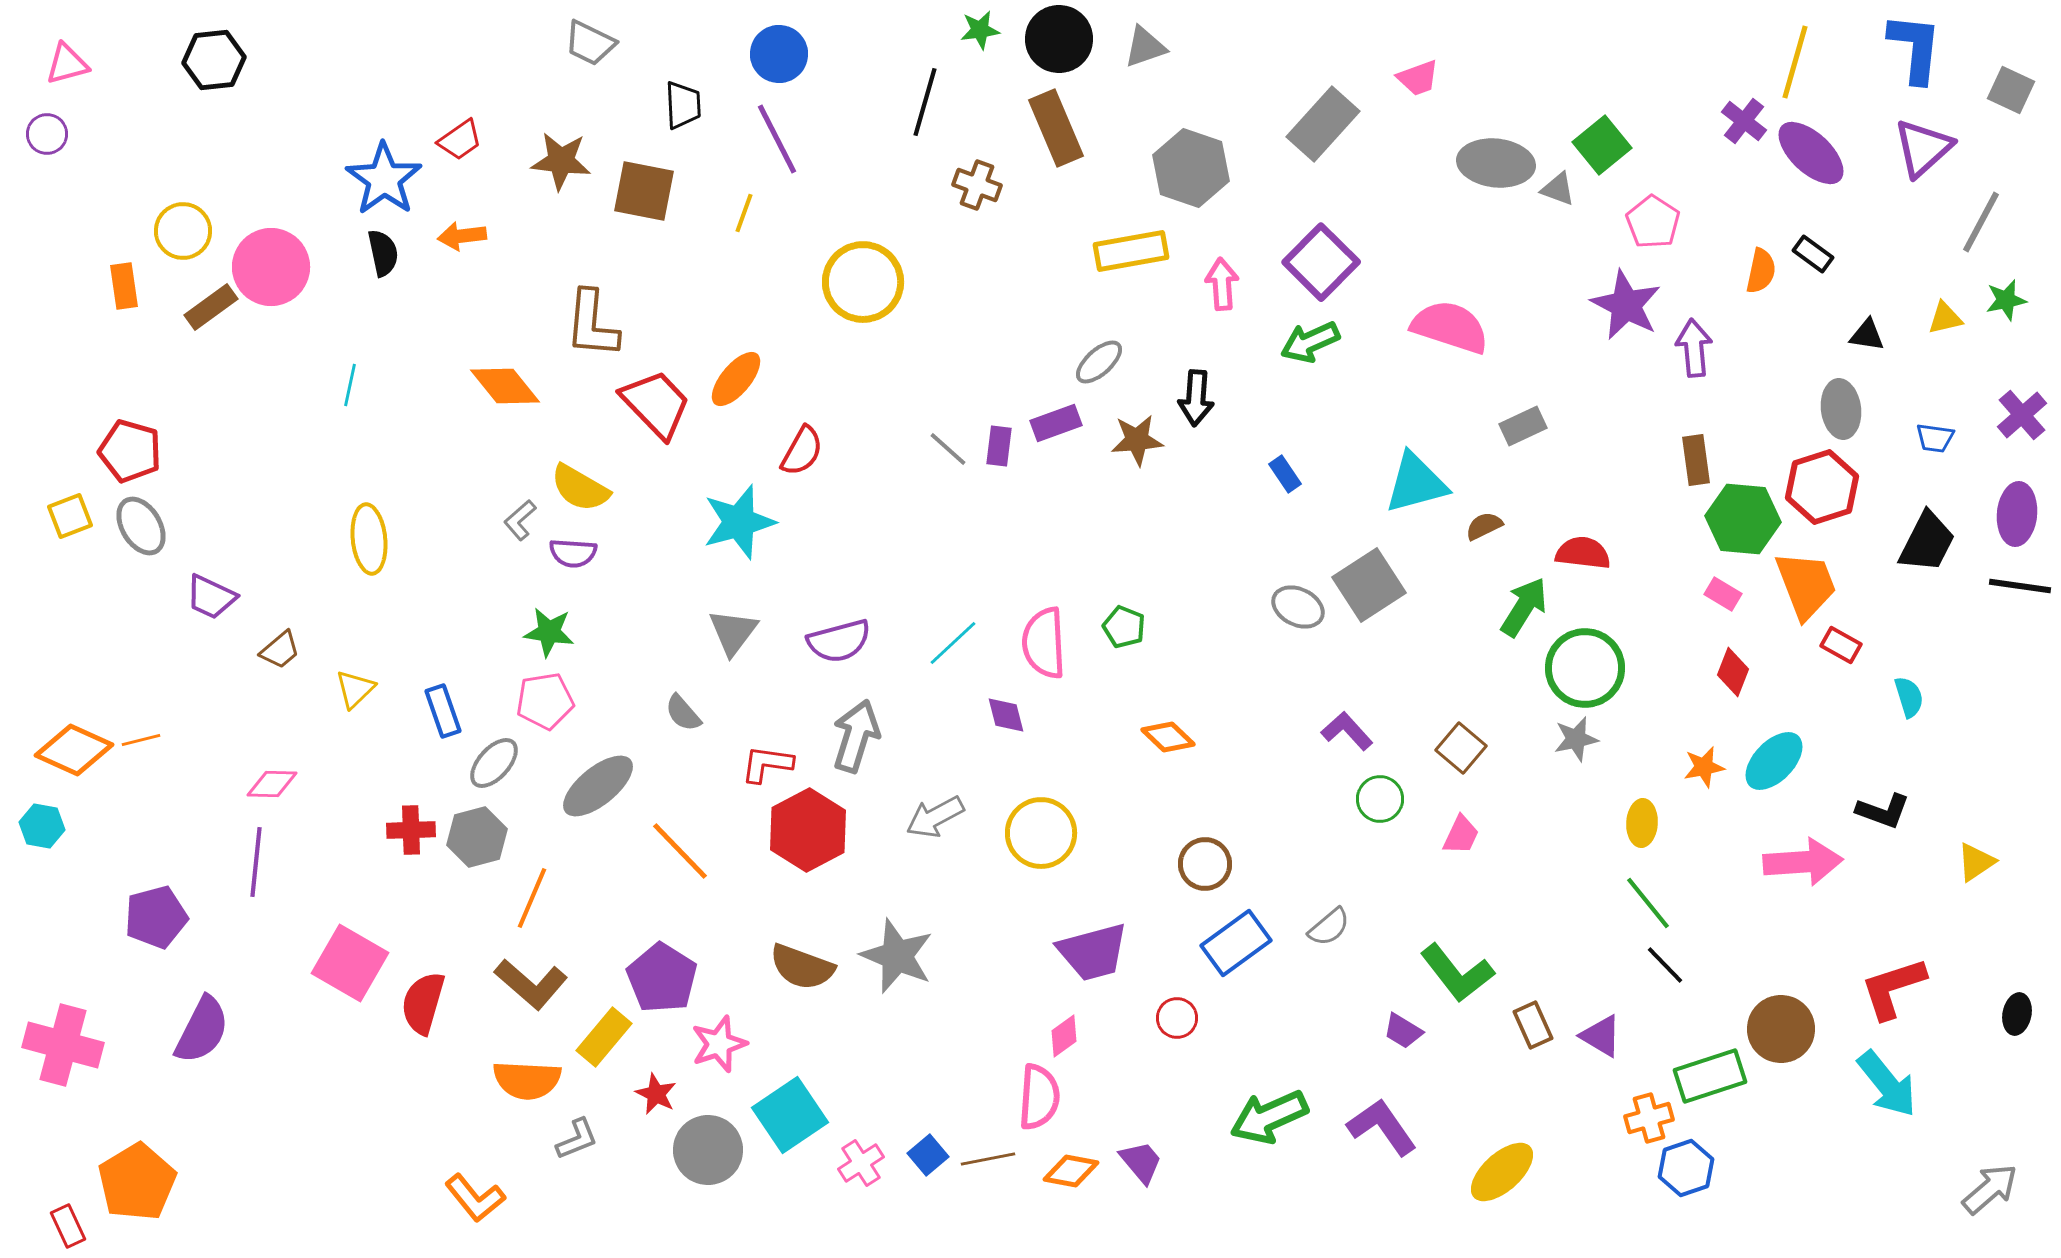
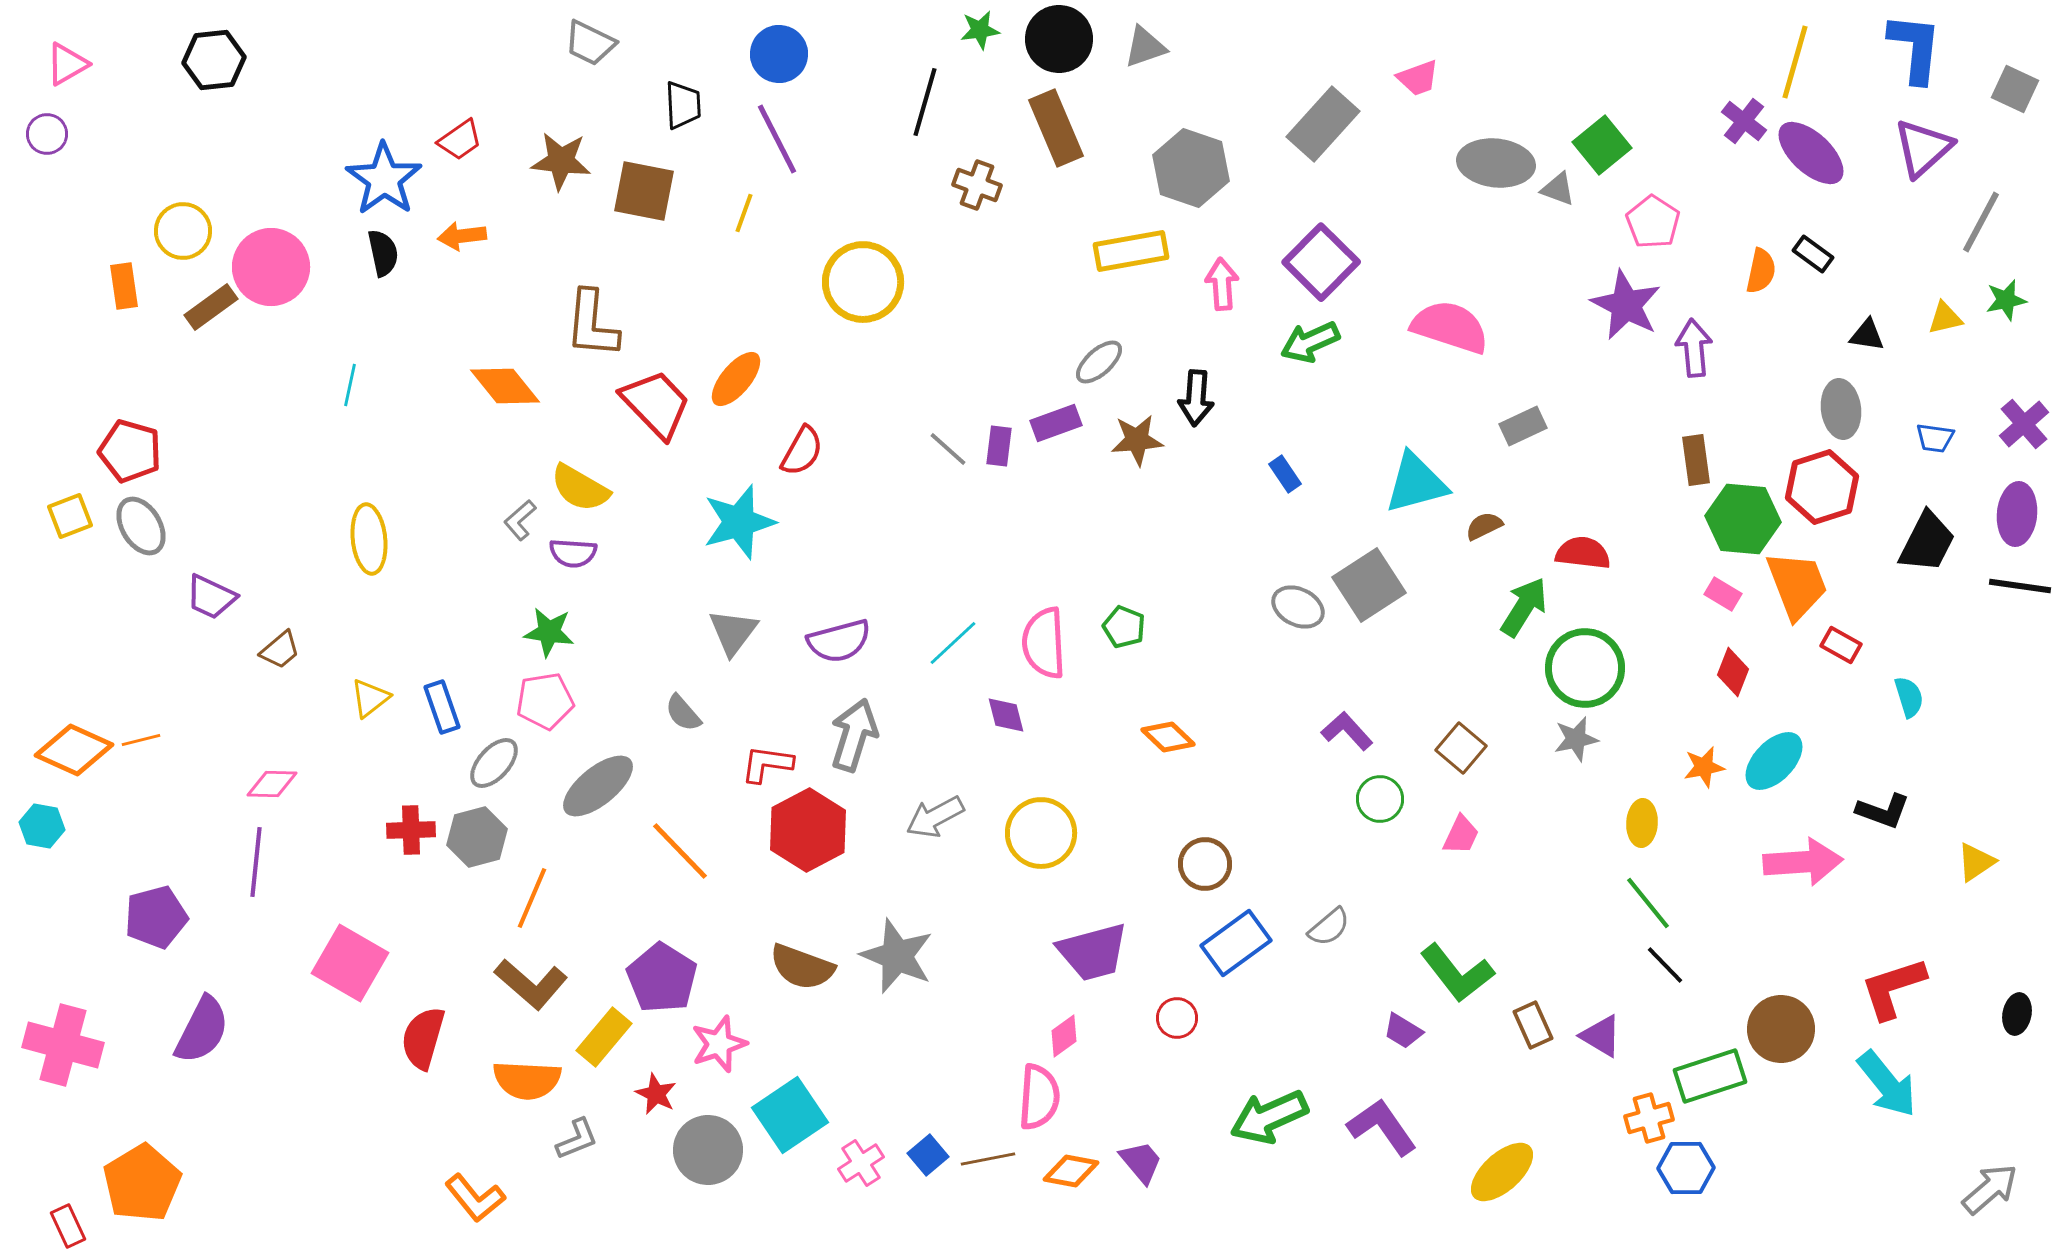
pink triangle at (67, 64): rotated 15 degrees counterclockwise
gray square at (2011, 90): moved 4 px right, 1 px up
purple cross at (2022, 415): moved 2 px right, 9 px down
orange trapezoid at (1806, 585): moved 9 px left
yellow triangle at (355, 689): moved 15 px right, 9 px down; rotated 6 degrees clockwise
blue rectangle at (443, 711): moved 1 px left, 4 px up
gray arrow at (856, 736): moved 2 px left, 1 px up
red semicircle at (423, 1003): moved 35 px down
blue hexagon at (1686, 1168): rotated 18 degrees clockwise
orange pentagon at (137, 1182): moved 5 px right, 1 px down
